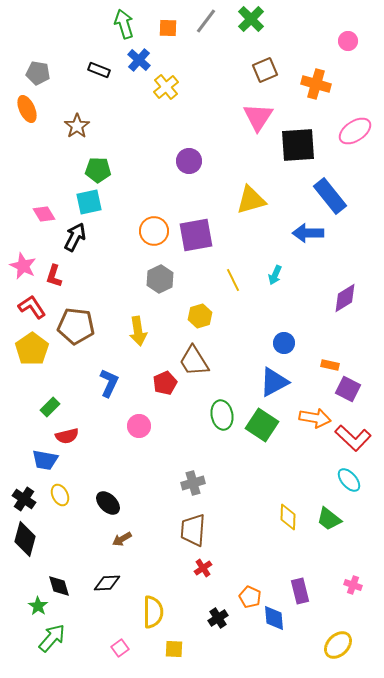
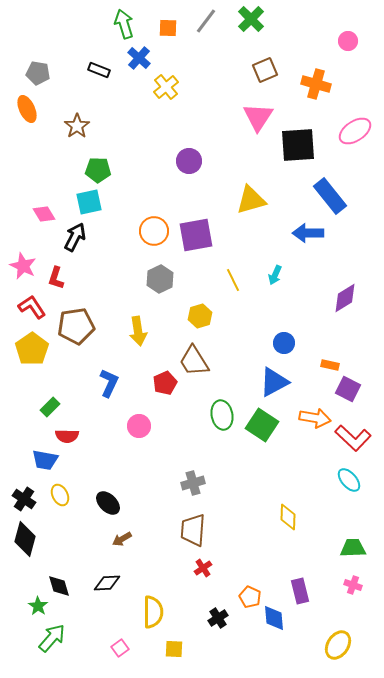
blue cross at (139, 60): moved 2 px up
red L-shape at (54, 276): moved 2 px right, 2 px down
brown pentagon at (76, 326): rotated 15 degrees counterclockwise
red semicircle at (67, 436): rotated 15 degrees clockwise
green trapezoid at (329, 519): moved 24 px right, 29 px down; rotated 140 degrees clockwise
yellow ellipse at (338, 645): rotated 12 degrees counterclockwise
